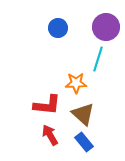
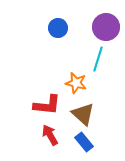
orange star: rotated 15 degrees clockwise
